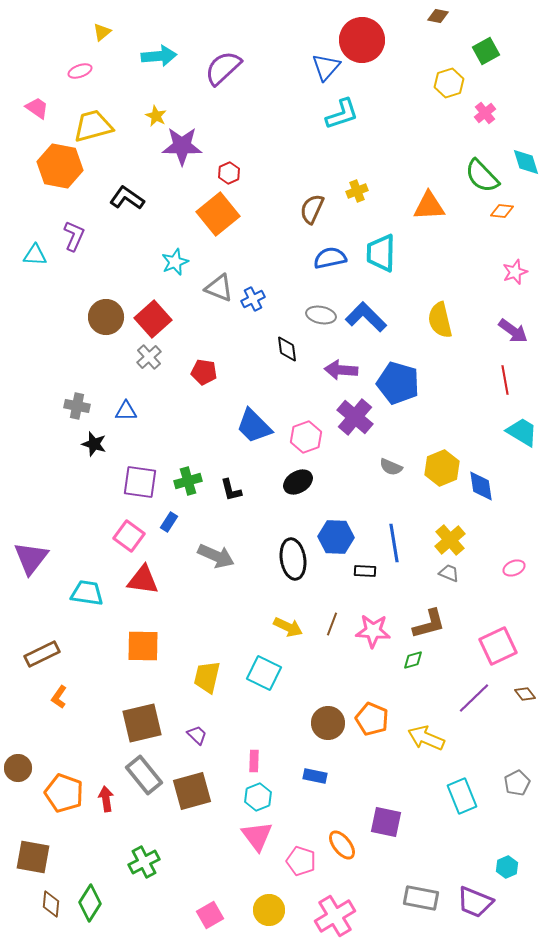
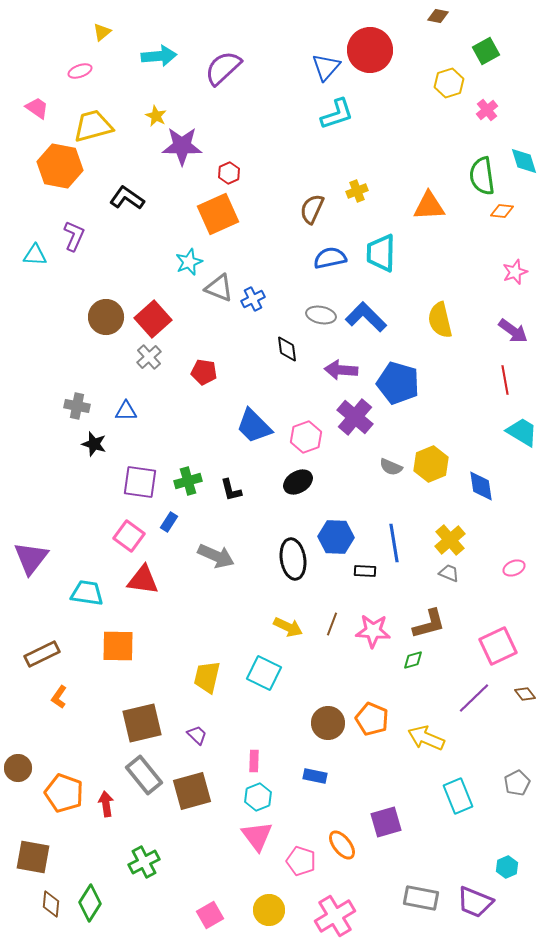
red circle at (362, 40): moved 8 px right, 10 px down
pink cross at (485, 113): moved 2 px right, 3 px up
cyan L-shape at (342, 114): moved 5 px left
cyan diamond at (526, 162): moved 2 px left, 1 px up
green semicircle at (482, 176): rotated 36 degrees clockwise
orange square at (218, 214): rotated 15 degrees clockwise
cyan star at (175, 262): moved 14 px right
yellow hexagon at (442, 468): moved 11 px left, 4 px up
orange square at (143, 646): moved 25 px left
cyan rectangle at (462, 796): moved 4 px left
red arrow at (106, 799): moved 5 px down
purple square at (386, 822): rotated 28 degrees counterclockwise
